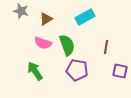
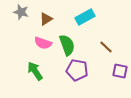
gray star: moved 1 px down
brown line: rotated 56 degrees counterclockwise
